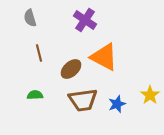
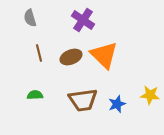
purple cross: moved 2 px left
orange triangle: moved 2 px up; rotated 16 degrees clockwise
brown ellipse: moved 12 px up; rotated 20 degrees clockwise
yellow star: rotated 30 degrees counterclockwise
